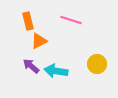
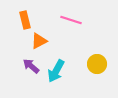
orange rectangle: moved 3 px left, 1 px up
cyan arrow: rotated 70 degrees counterclockwise
